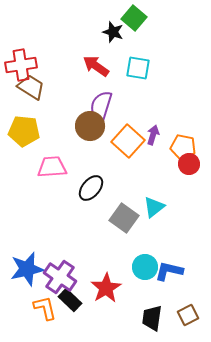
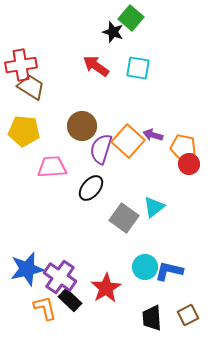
green square: moved 3 px left
purple semicircle: moved 43 px down
brown circle: moved 8 px left
purple arrow: rotated 90 degrees counterclockwise
black trapezoid: rotated 12 degrees counterclockwise
